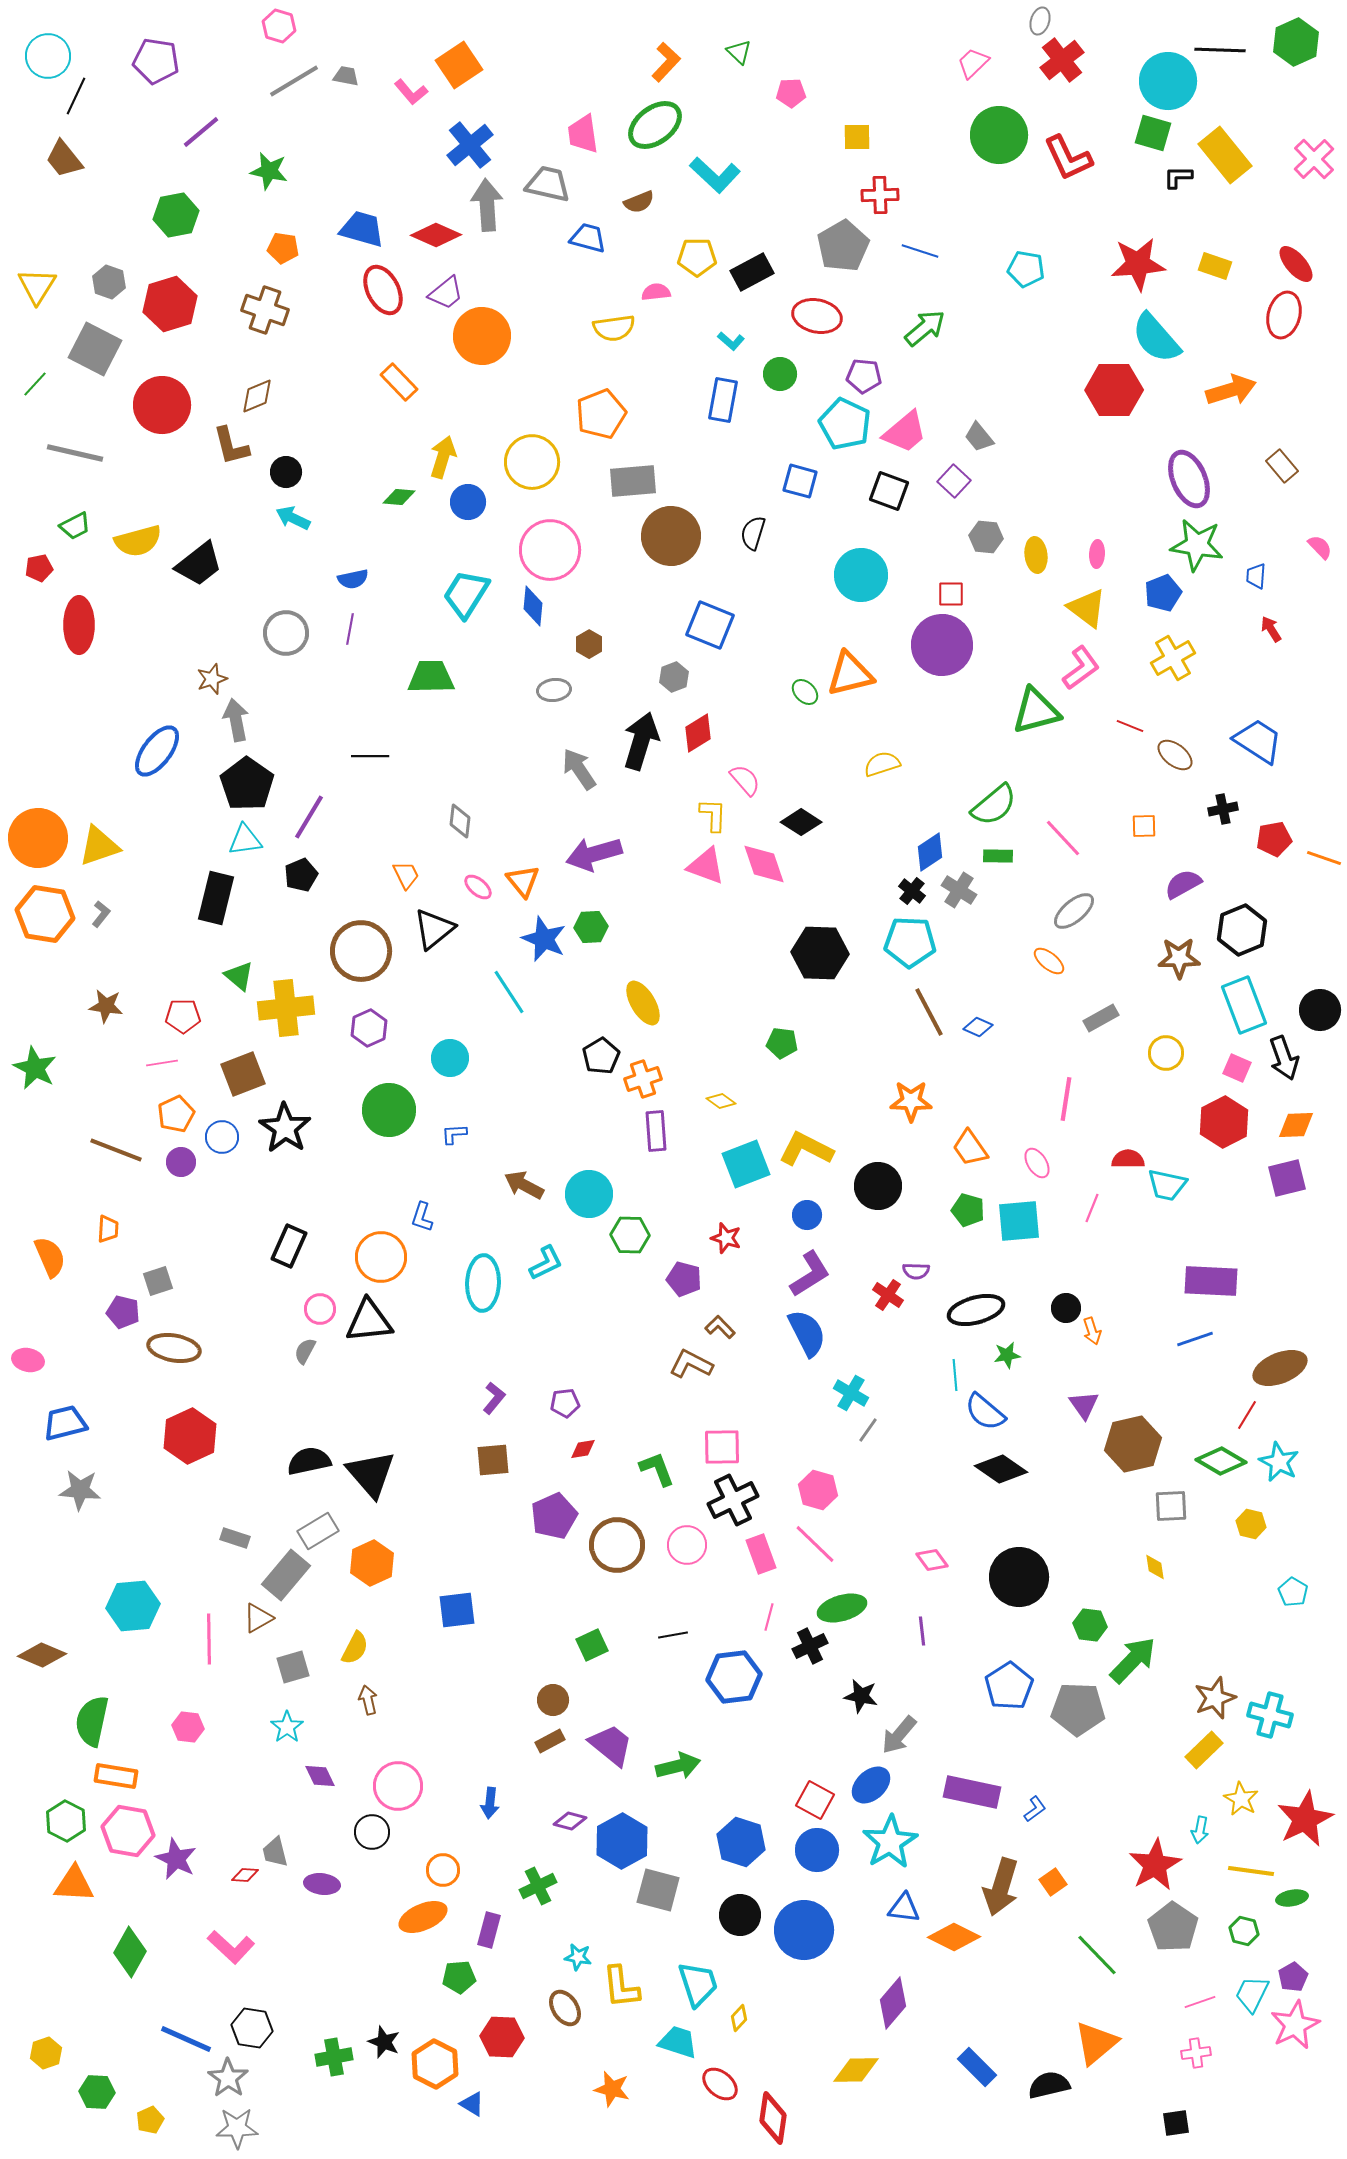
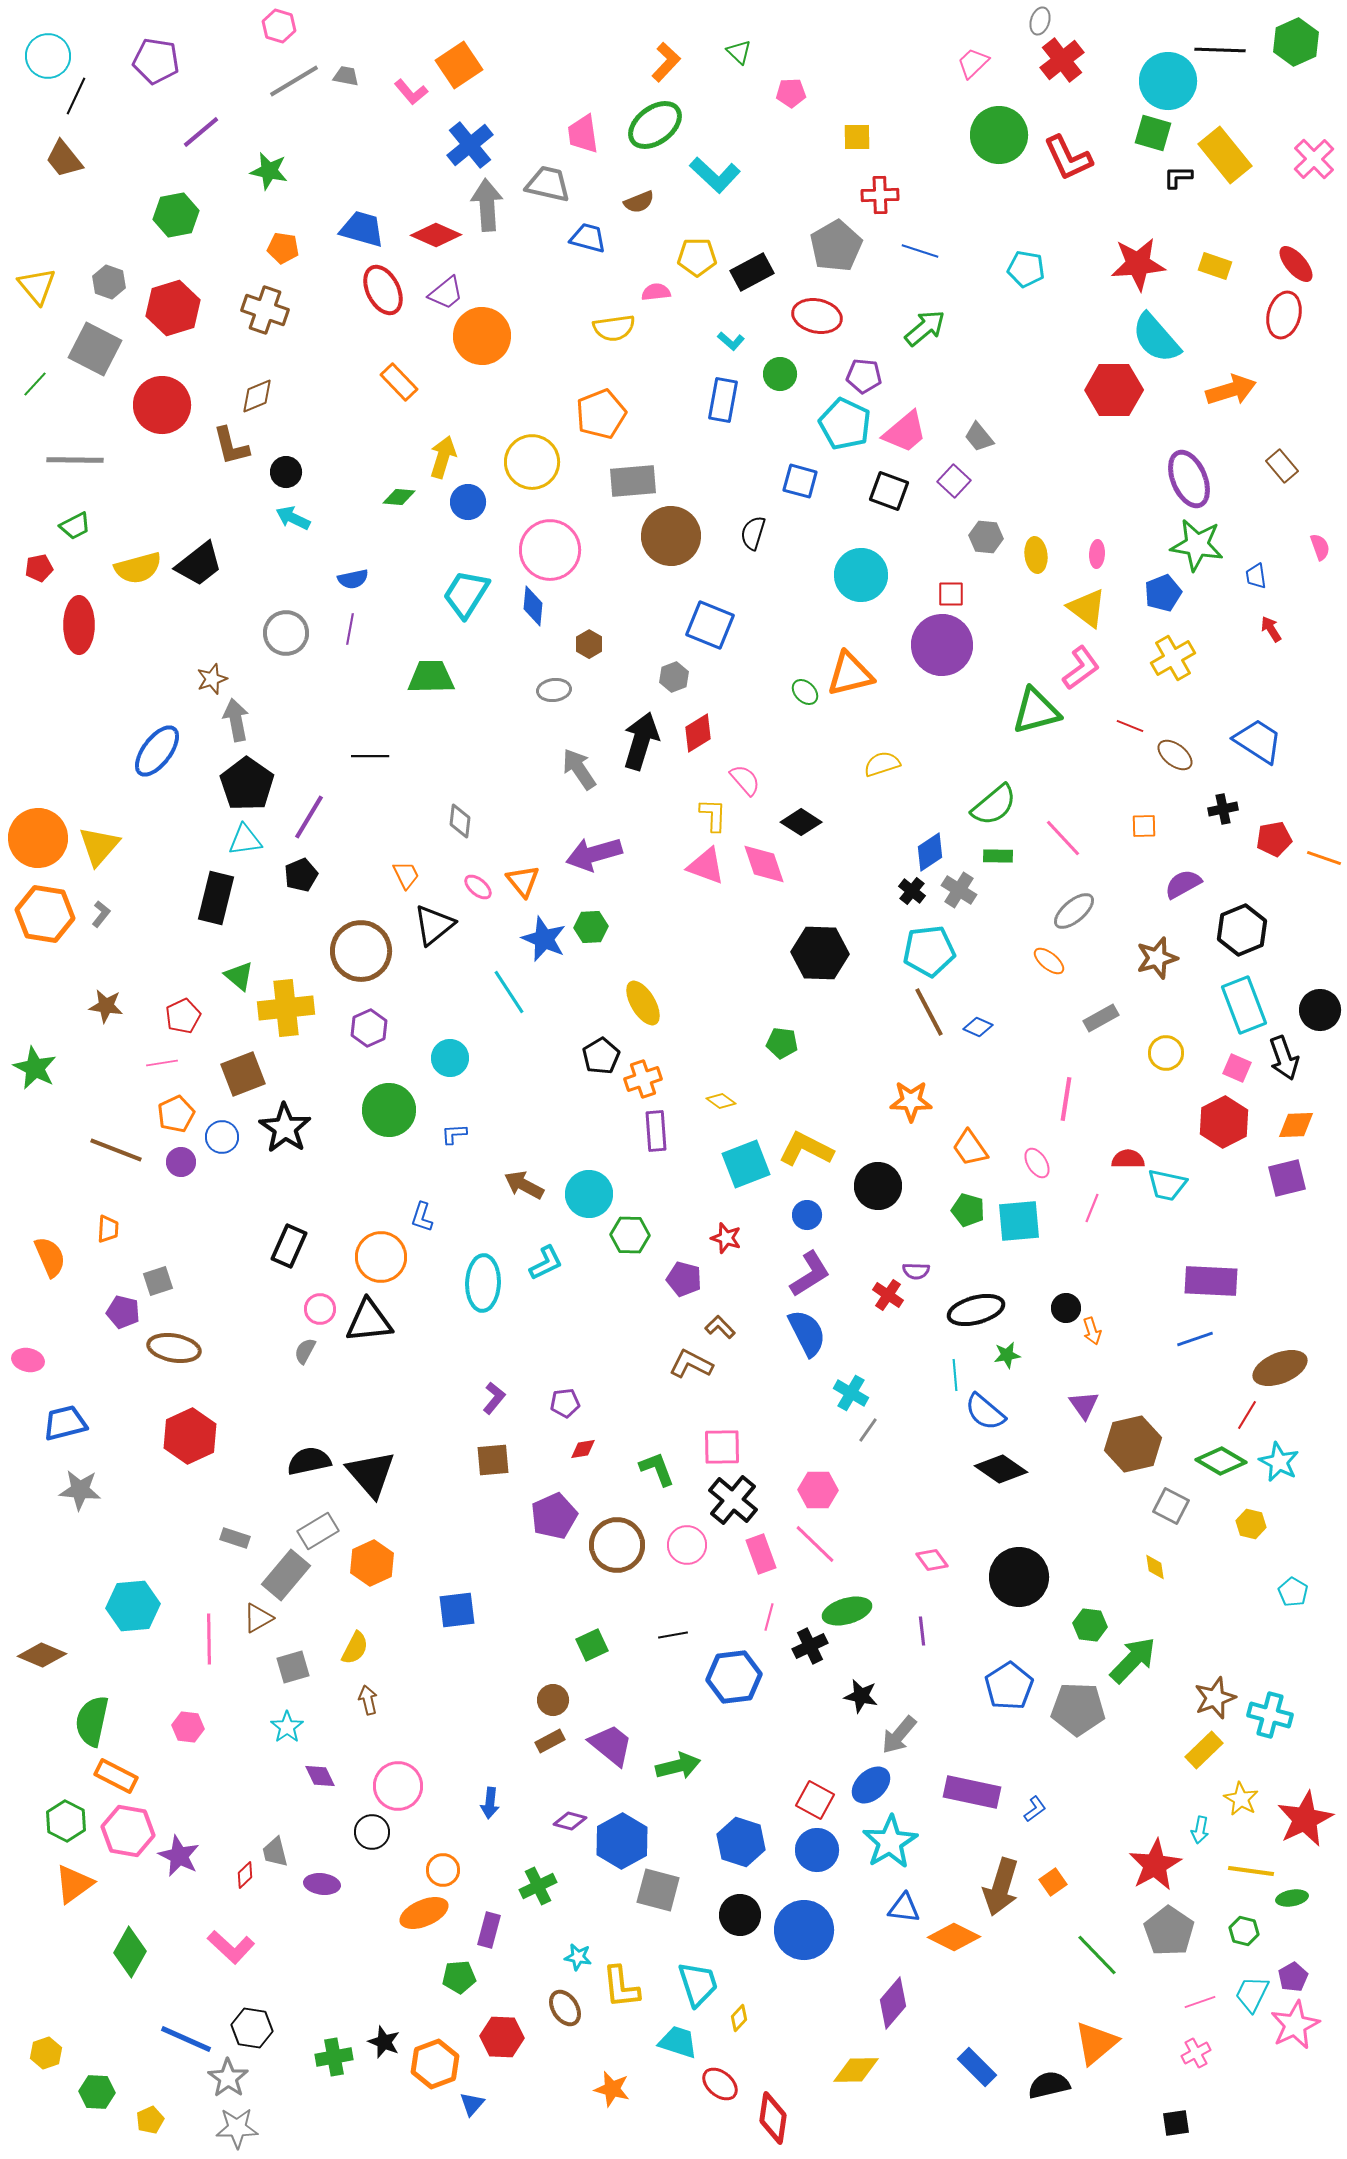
gray pentagon at (843, 246): moved 7 px left
yellow triangle at (37, 286): rotated 12 degrees counterclockwise
red hexagon at (170, 304): moved 3 px right, 4 px down
gray line at (75, 453): moved 7 px down; rotated 12 degrees counterclockwise
yellow semicircle at (138, 541): moved 27 px down
pink semicircle at (1320, 547): rotated 24 degrees clockwise
blue trapezoid at (1256, 576): rotated 12 degrees counterclockwise
yellow triangle at (99, 846): rotated 30 degrees counterclockwise
black triangle at (434, 929): moved 4 px up
cyan pentagon at (910, 942): moved 19 px right, 9 px down; rotated 9 degrees counterclockwise
brown star at (1179, 958): moved 22 px left; rotated 15 degrees counterclockwise
red pentagon at (183, 1016): rotated 24 degrees counterclockwise
pink hexagon at (818, 1490): rotated 15 degrees counterclockwise
black cross at (733, 1500): rotated 24 degrees counterclockwise
gray square at (1171, 1506): rotated 30 degrees clockwise
green ellipse at (842, 1608): moved 5 px right, 3 px down
orange rectangle at (116, 1776): rotated 18 degrees clockwise
purple star at (176, 1859): moved 3 px right, 3 px up
red diamond at (245, 1875): rotated 48 degrees counterclockwise
orange triangle at (74, 1884): rotated 39 degrees counterclockwise
orange ellipse at (423, 1917): moved 1 px right, 4 px up
gray pentagon at (1173, 1927): moved 4 px left, 4 px down
pink cross at (1196, 2053): rotated 20 degrees counterclockwise
orange hexagon at (435, 2064): rotated 12 degrees clockwise
blue triangle at (472, 2104): rotated 40 degrees clockwise
